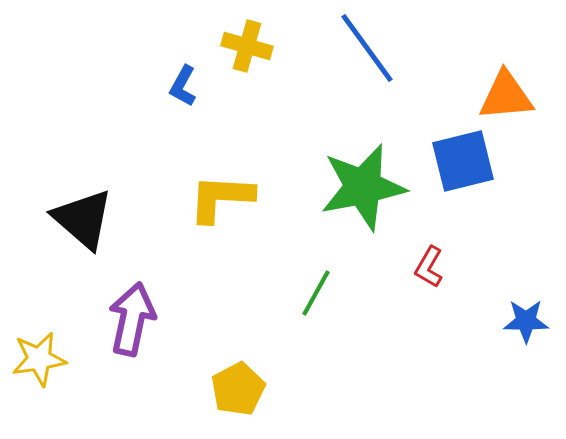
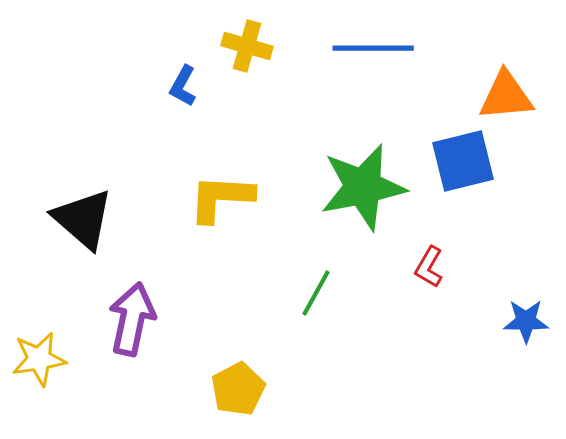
blue line: moved 6 px right; rotated 54 degrees counterclockwise
